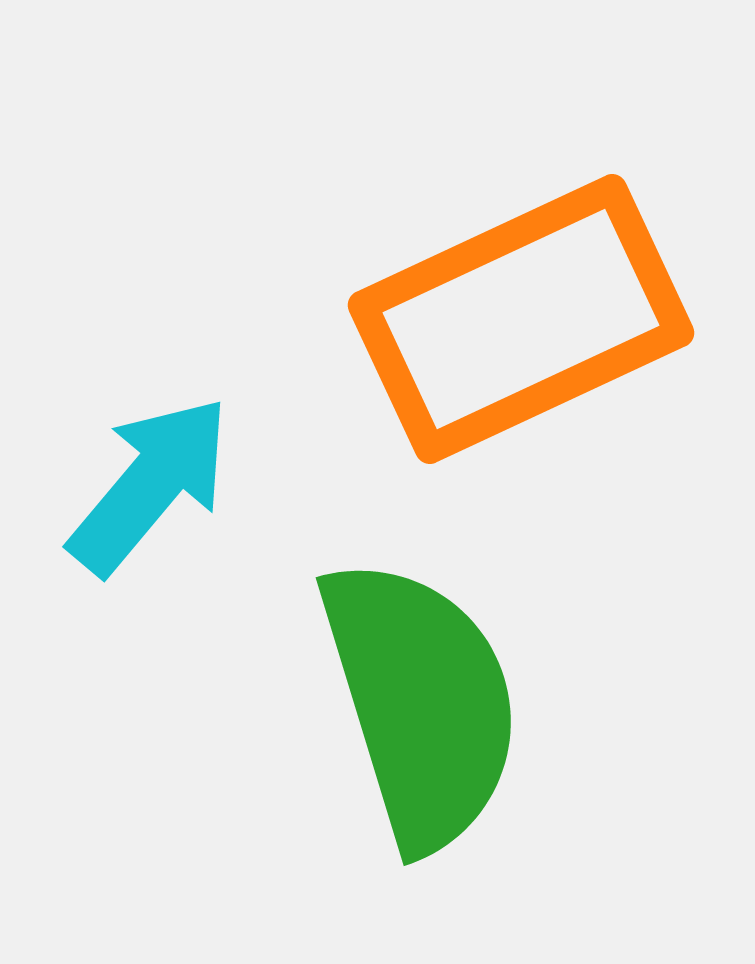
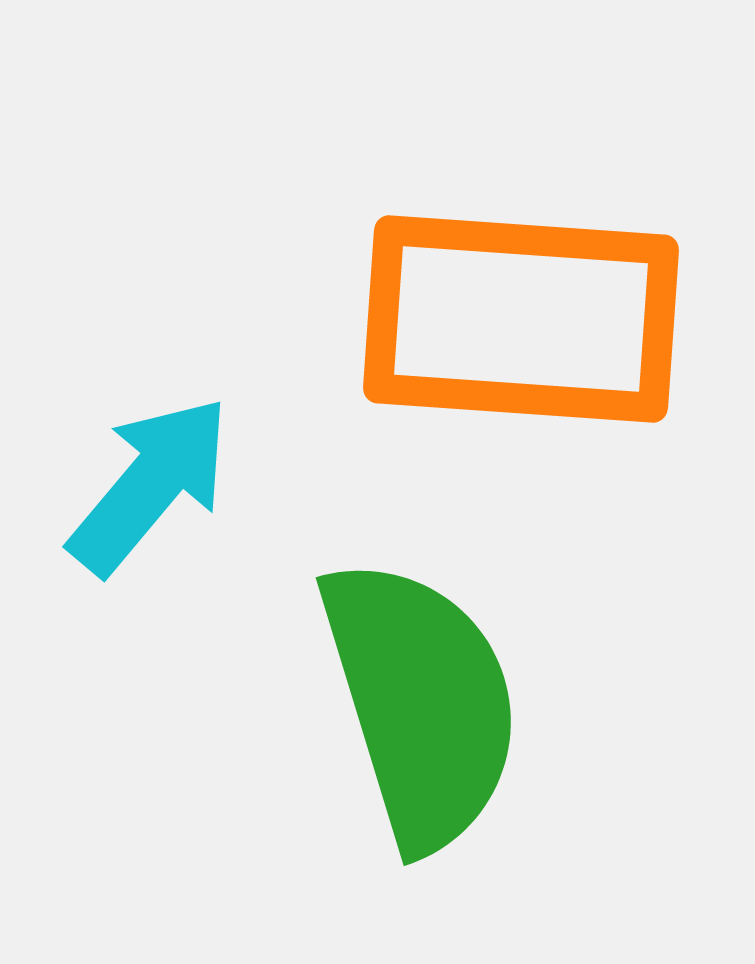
orange rectangle: rotated 29 degrees clockwise
